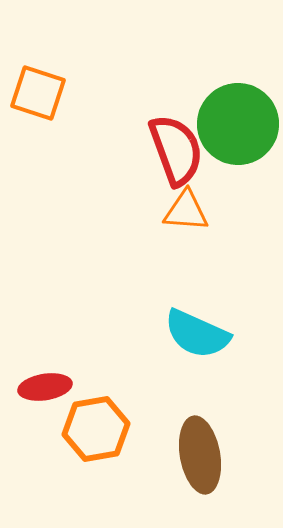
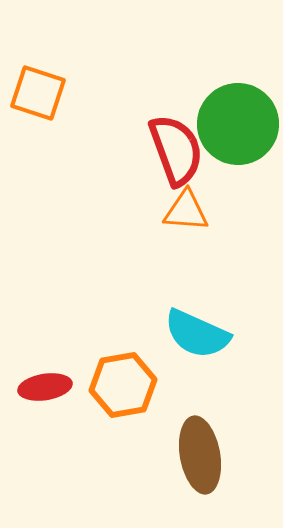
orange hexagon: moved 27 px right, 44 px up
